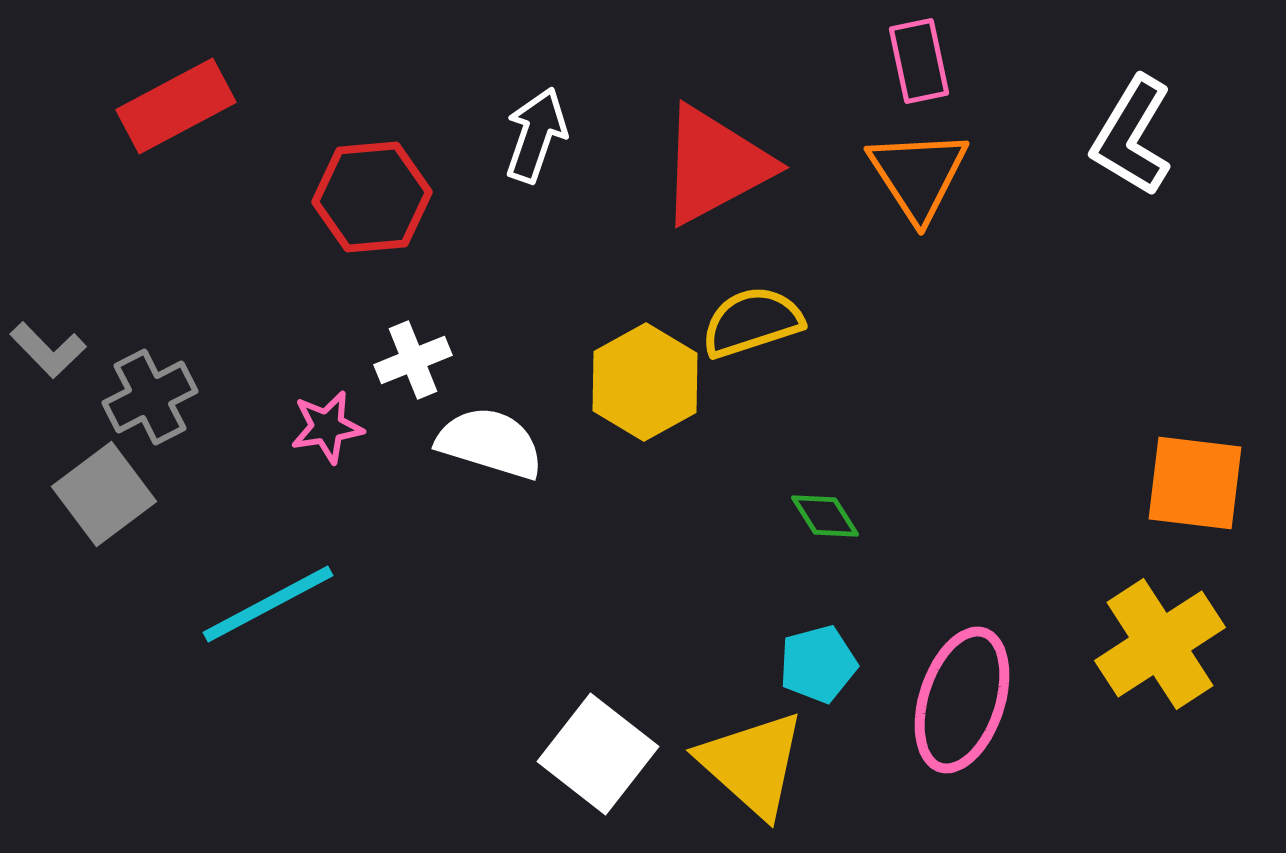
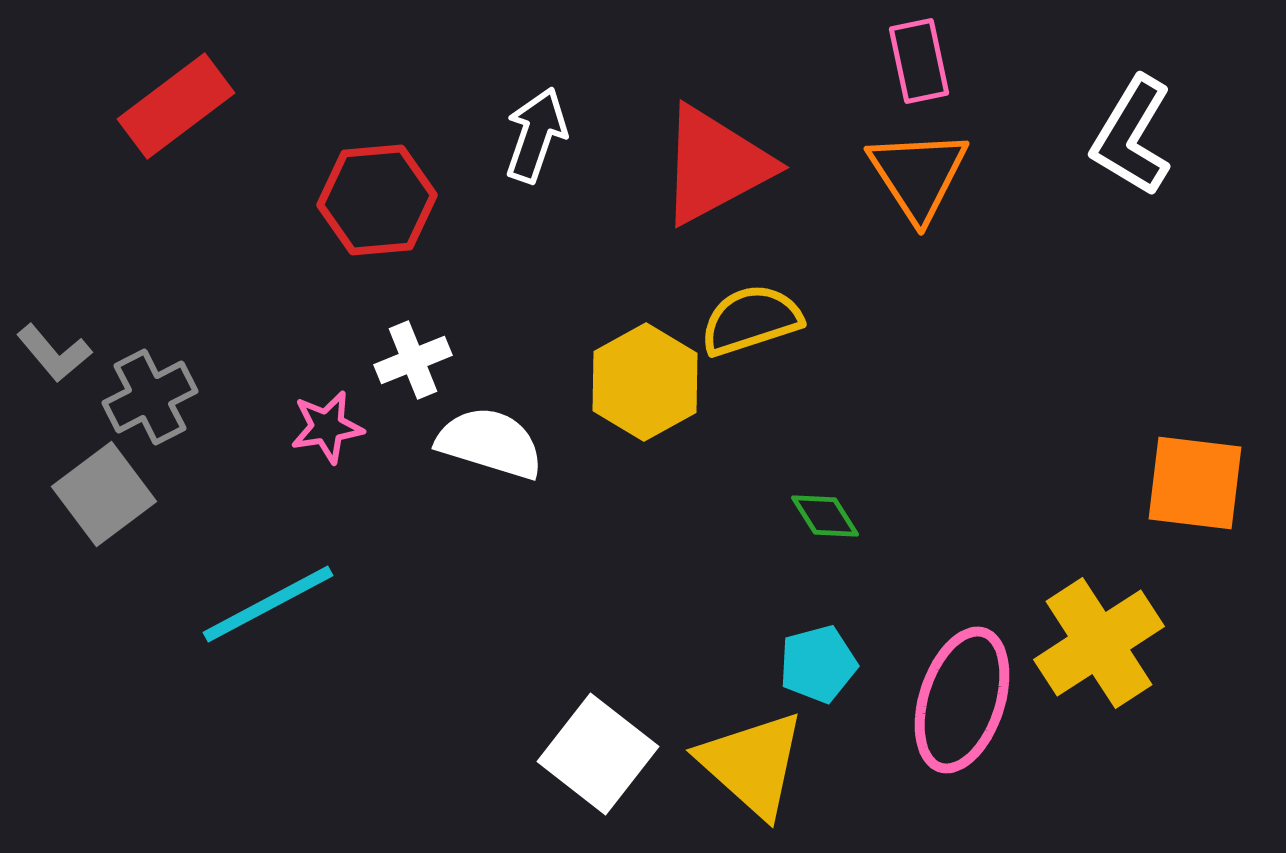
red rectangle: rotated 9 degrees counterclockwise
red hexagon: moved 5 px right, 3 px down
yellow semicircle: moved 1 px left, 2 px up
gray L-shape: moved 6 px right, 3 px down; rotated 4 degrees clockwise
yellow cross: moved 61 px left, 1 px up
